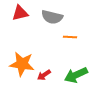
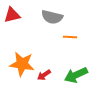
red triangle: moved 8 px left, 2 px down
